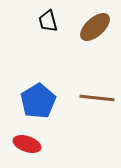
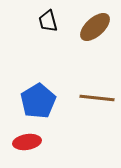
red ellipse: moved 2 px up; rotated 28 degrees counterclockwise
